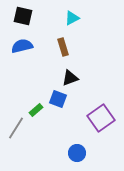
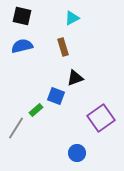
black square: moved 1 px left
black triangle: moved 5 px right
blue square: moved 2 px left, 3 px up
